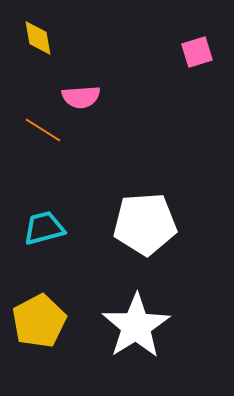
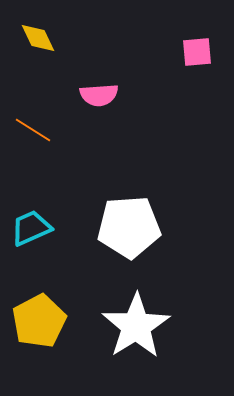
yellow diamond: rotated 15 degrees counterclockwise
pink square: rotated 12 degrees clockwise
pink semicircle: moved 18 px right, 2 px up
orange line: moved 10 px left
white pentagon: moved 16 px left, 3 px down
cyan trapezoid: moved 13 px left; rotated 9 degrees counterclockwise
